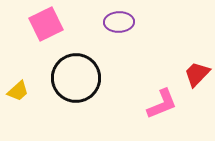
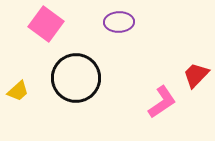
pink square: rotated 28 degrees counterclockwise
red trapezoid: moved 1 px left, 1 px down
pink L-shape: moved 2 px up; rotated 12 degrees counterclockwise
